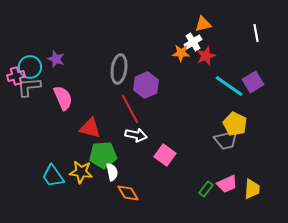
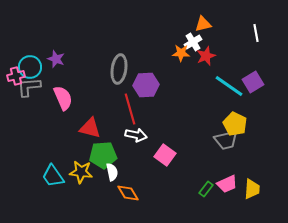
purple hexagon: rotated 20 degrees clockwise
red line: rotated 12 degrees clockwise
